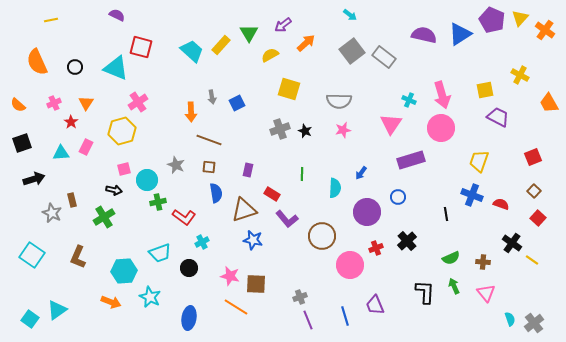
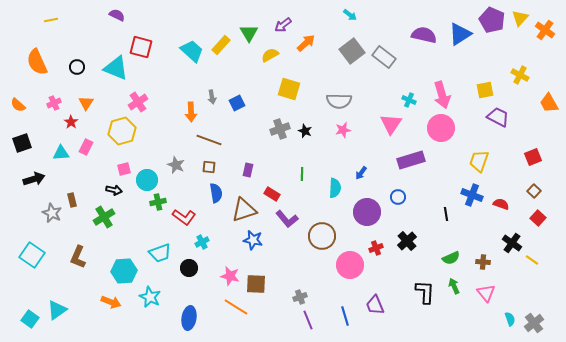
black circle at (75, 67): moved 2 px right
